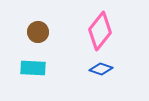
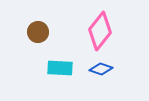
cyan rectangle: moved 27 px right
